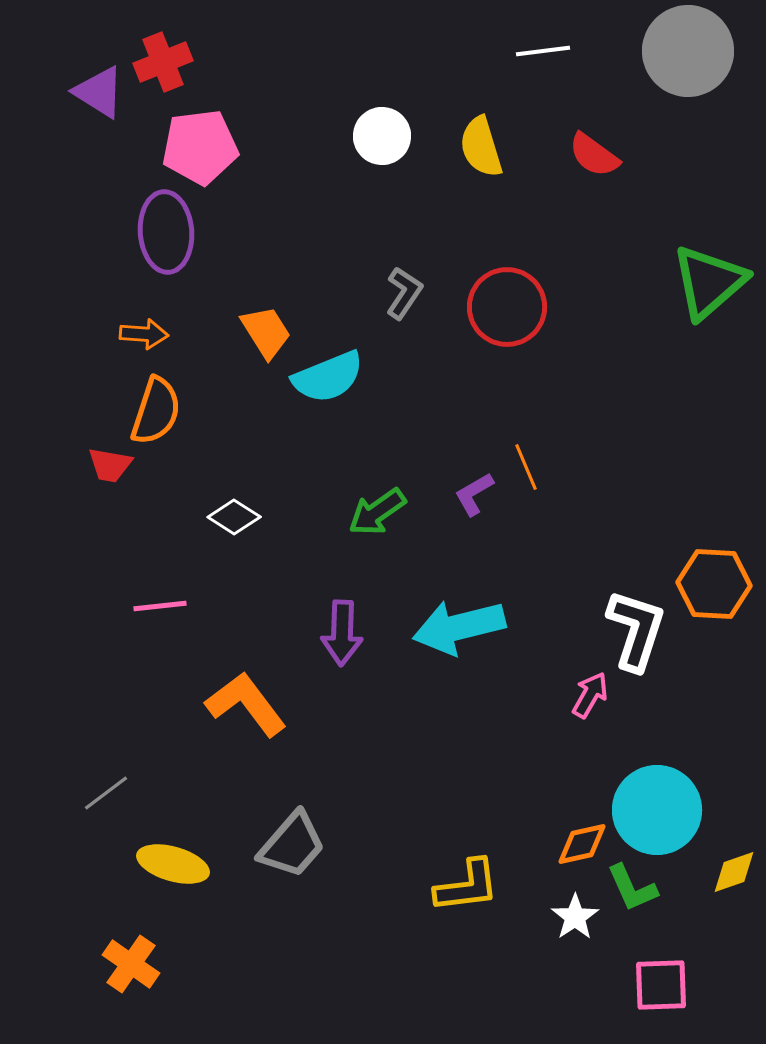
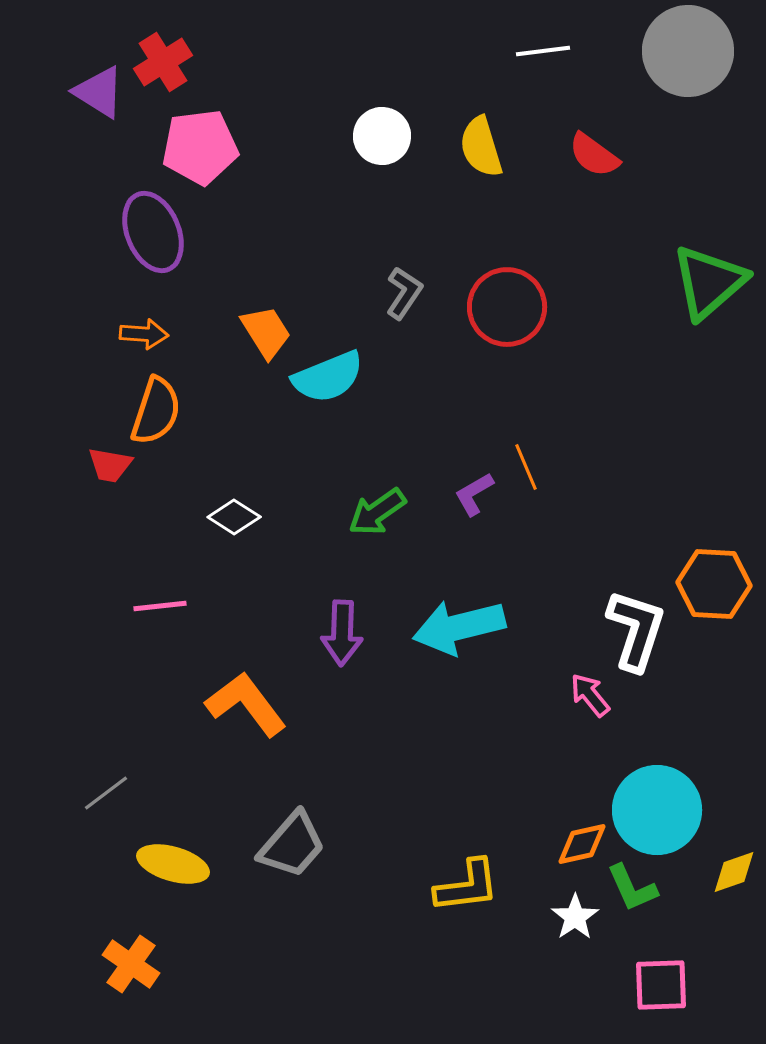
red cross: rotated 10 degrees counterclockwise
purple ellipse: moved 13 px left; rotated 18 degrees counterclockwise
pink arrow: rotated 69 degrees counterclockwise
